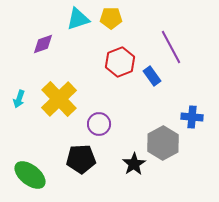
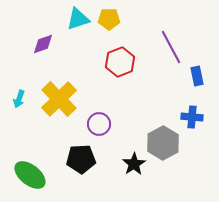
yellow pentagon: moved 2 px left, 1 px down
blue rectangle: moved 45 px right; rotated 24 degrees clockwise
